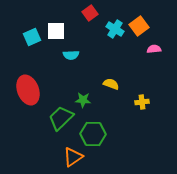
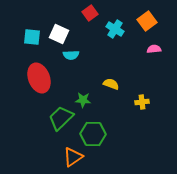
orange square: moved 8 px right, 5 px up
white square: moved 3 px right, 3 px down; rotated 24 degrees clockwise
cyan square: rotated 30 degrees clockwise
red ellipse: moved 11 px right, 12 px up
